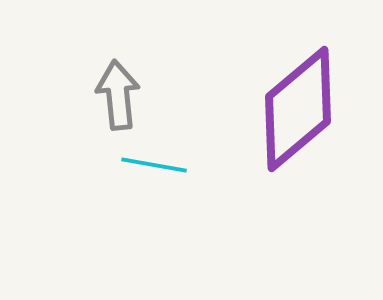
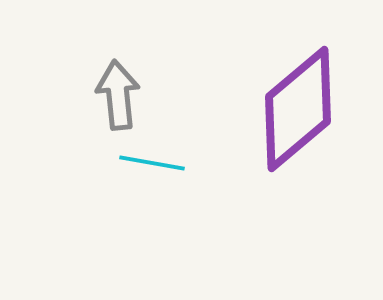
cyan line: moved 2 px left, 2 px up
